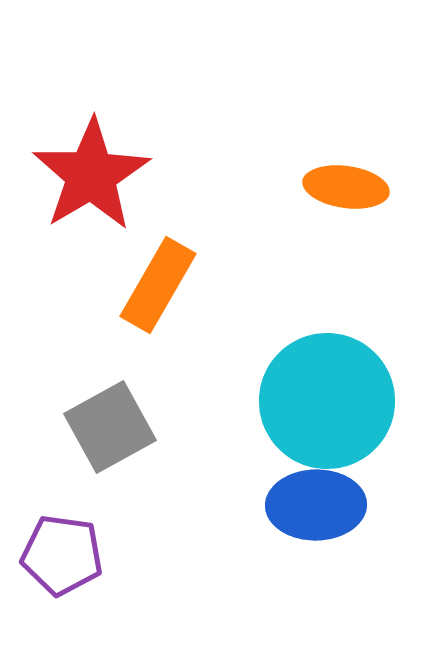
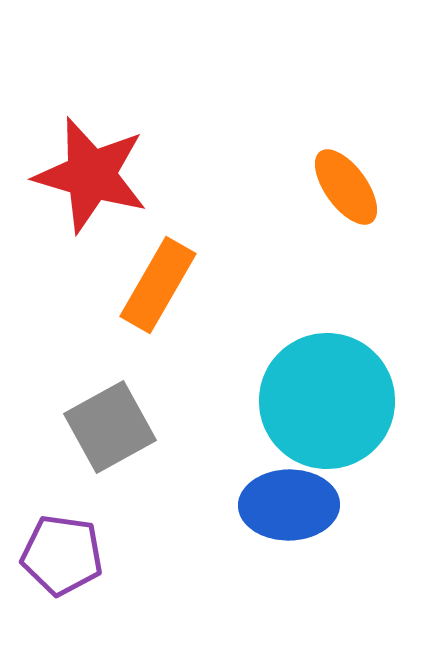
red star: rotated 25 degrees counterclockwise
orange ellipse: rotated 46 degrees clockwise
blue ellipse: moved 27 px left
